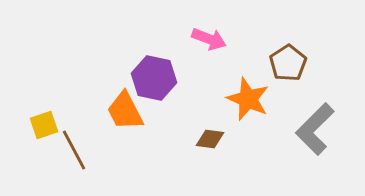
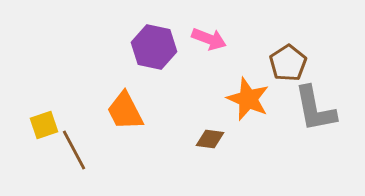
purple hexagon: moved 31 px up
gray L-shape: moved 20 px up; rotated 56 degrees counterclockwise
